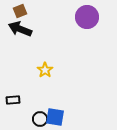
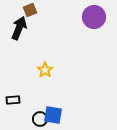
brown square: moved 10 px right, 1 px up
purple circle: moved 7 px right
black arrow: moved 1 px left, 1 px up; rotated 90 degrees clockwise
blue square: moved 2 px left, 2 px up
